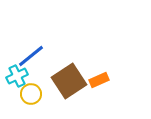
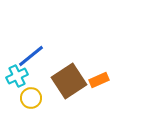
yellow circle: moved 4 px down
